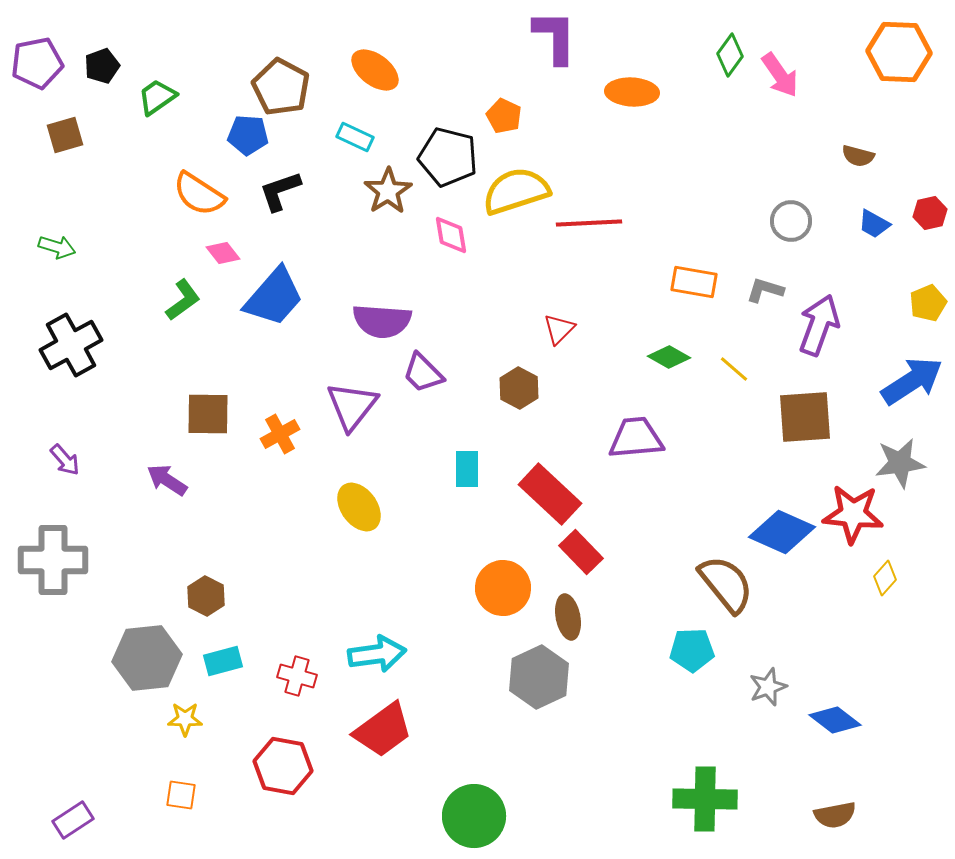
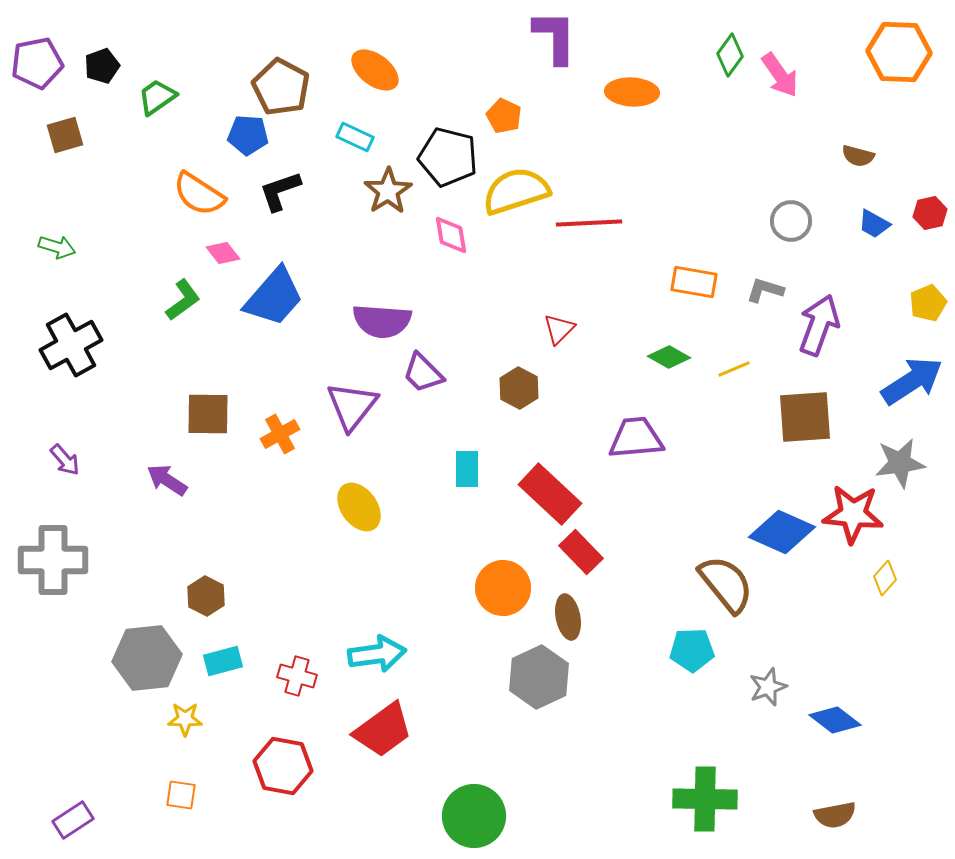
yellow line at (734, 369): rotated 64 degrees counterclockwise
